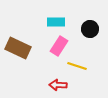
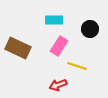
cyan rectangle: moved 2 px left, 2 px up
red arrow: rotated 24 degrees counterclockwise
